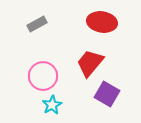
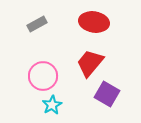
red ellipse: moved 8 px left
